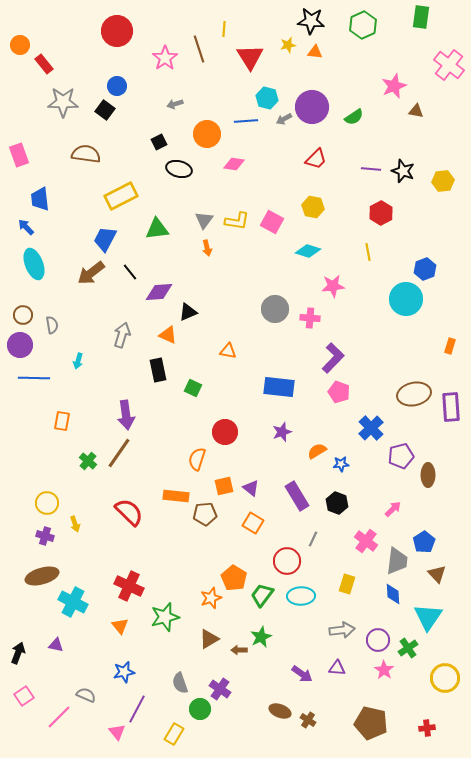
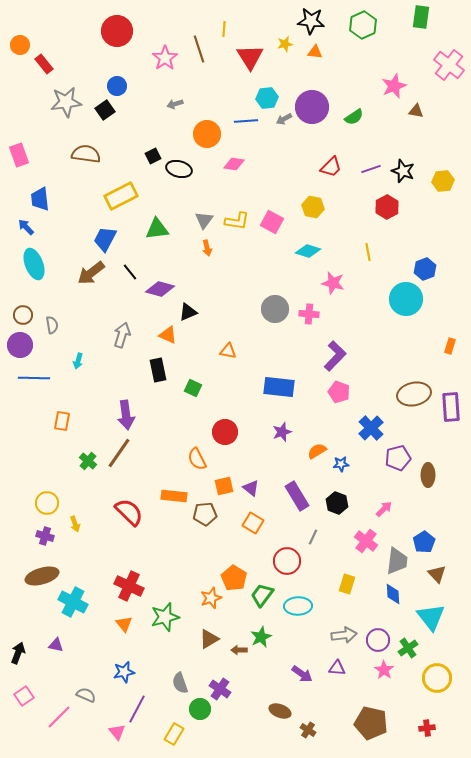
yellow star at (288, 45): moved 3 px left, 1 px up
cyan hexagon at (267, 98): rotated 20 degrees counterclockwise
gray star at (63, 102): moved 3 px right; rotated 8 degrees counterclockwise
black square at (105, 110): rotated 18 degrees clockwise
black square at (159, 142): moved 6 px left, 14 px down
red trapezoid at (316, 159): moved 15 px right, 8 px down
purple line at (371, 169): rotated 24 degrees counterclockwise
red hexagon at (381, 213): moved 6 px right, 6 px up
pink star at (333, 286): moved 3 px up; rotated 20 degrees clockwise
purple diamond at (159, 292): moved 1 px right, 3 px up; rotated 20 degrees clockwise
pink cross at (310, 318): moved 1 px left, 4 px up
purple L-shape at (333, 358): moved 2 px right, 2 px up
purple pentagon at (401, 456): moved 3 px left, 2 px down
orange semicircle at (197, 459): rotated 45 degrees counterclockwise
orange rectangle at (176, 496): moved 2 px left
pink arrow at (393, 509): moved 9 px left
gray line at (313, 539): moved 2 px up
cyan ellipse at (301, 596): moved 3 px left, 10 px down
cyan triangle at (428, 617): moved 3 px right; rotated 12 degrees counterclockwise
orange triangle at (120, 626): moved 4 px right, 2 px up
gray arrow at (342, 630): moved 2 px right, 5 px down
yellow circle at (445, 678): moved 8 px left
brown cross at (308, 720): moved 10 px down
